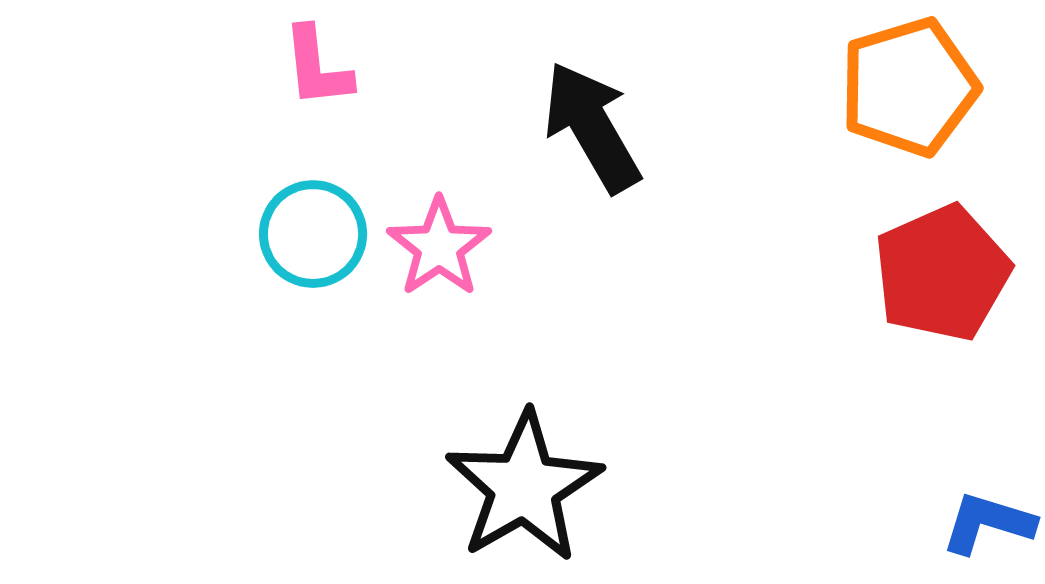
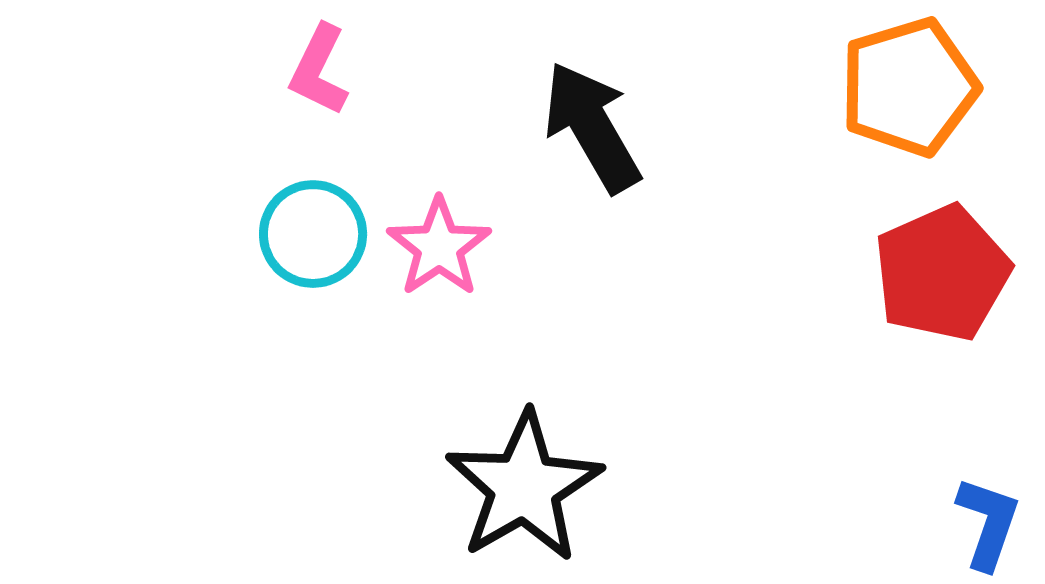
pink L-shape: moved 2 px right, 3 px down; rotated 32 degrees clockwise
blue L-shape: rotated 92 degrees clockwise
